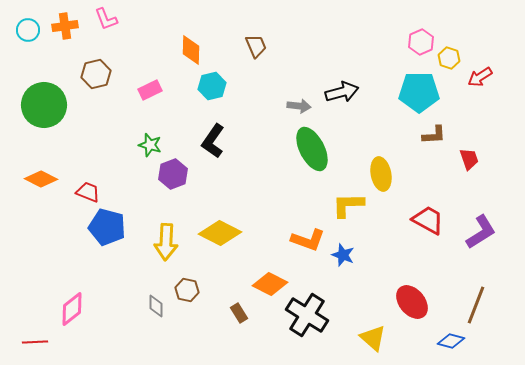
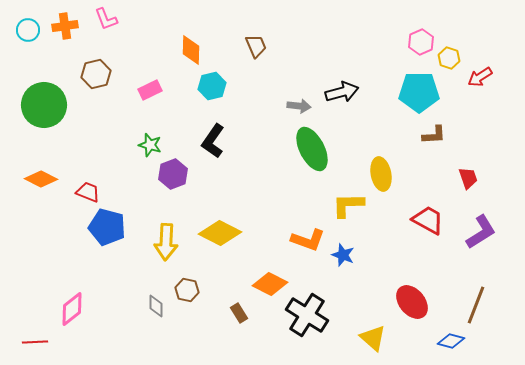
red trapezoid at (469, 159): moved 1 px left, 19 px down
